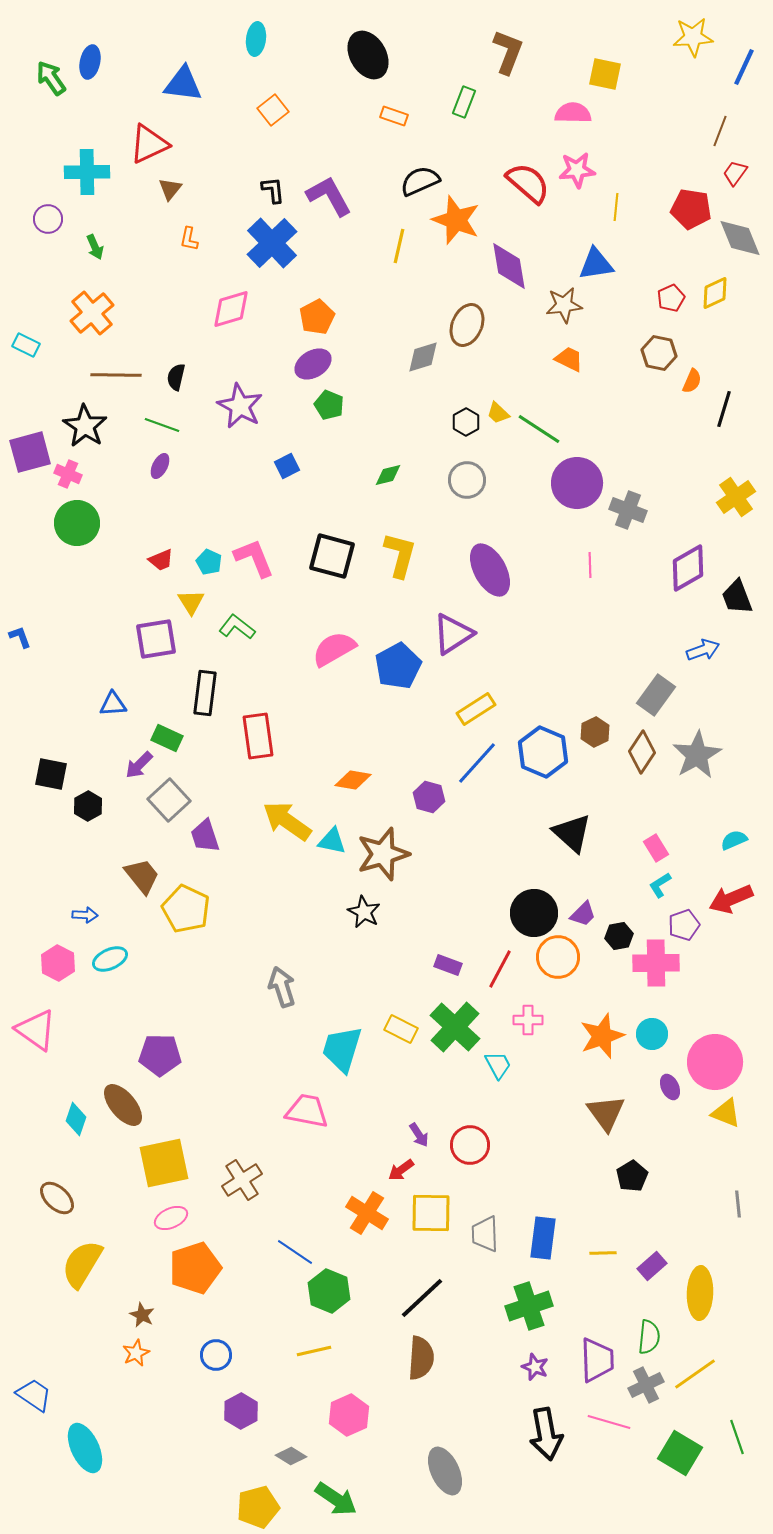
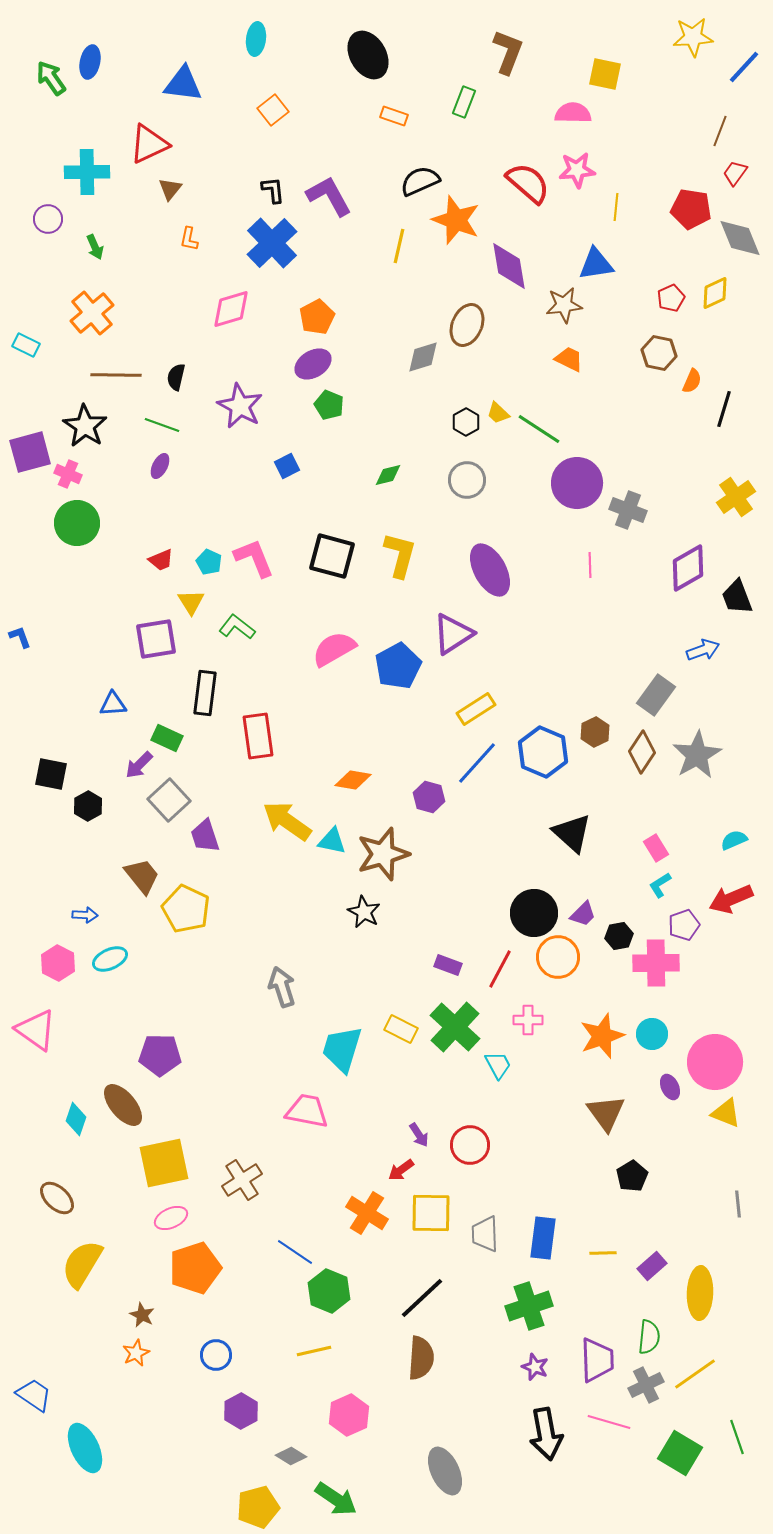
blue line at (744, 67): rotated 18 degrees clockwise
